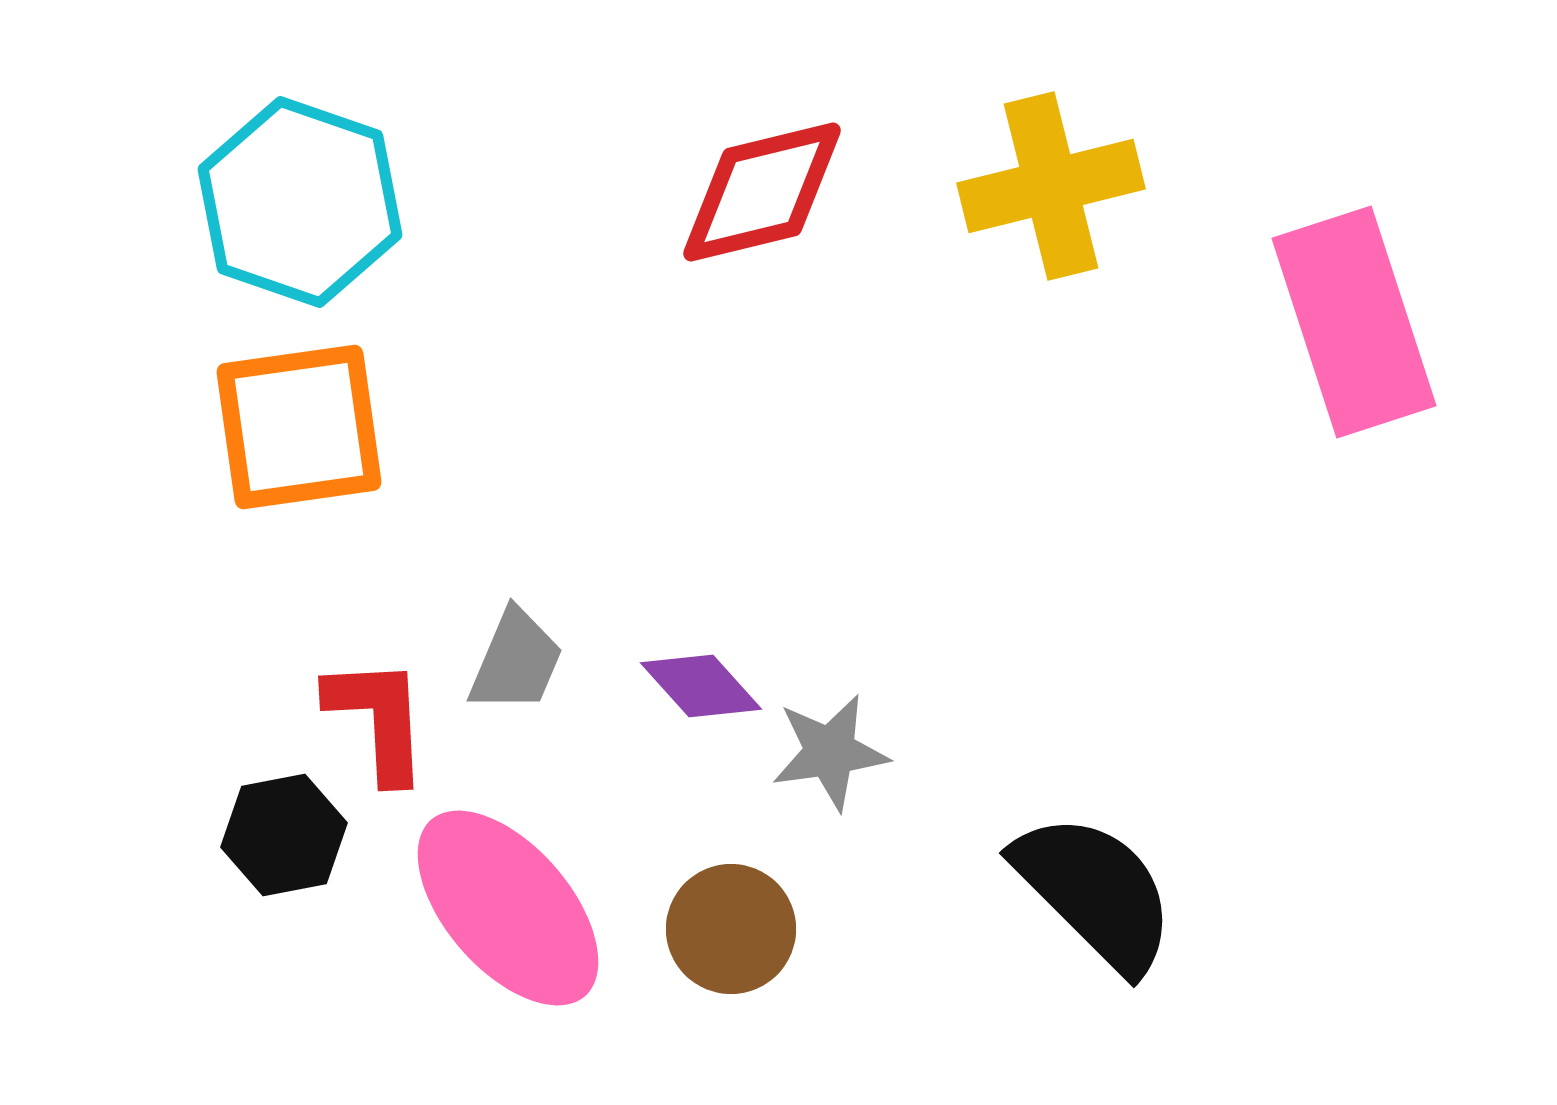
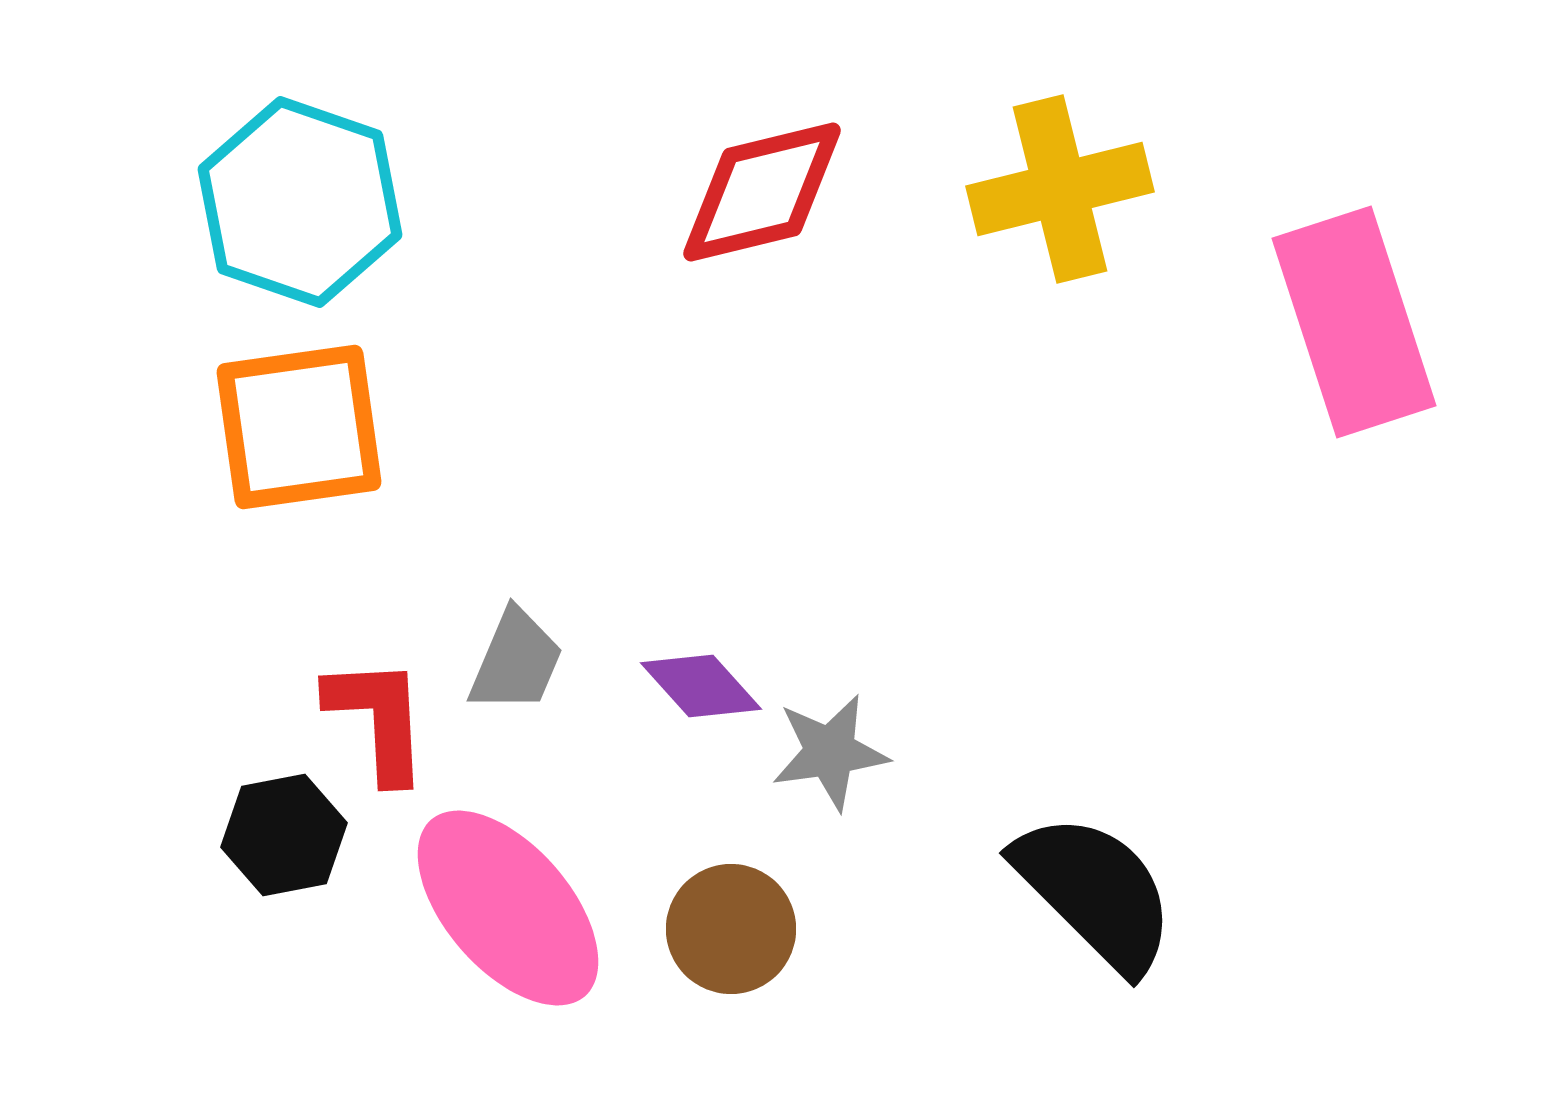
yellow cross: moved 9 px right, 3 px down
